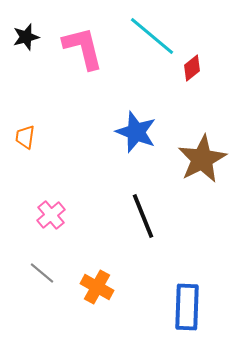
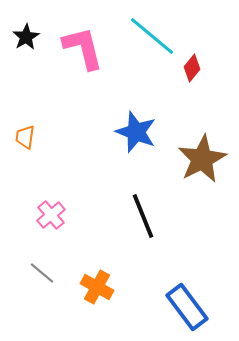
black star: rotated 16 degrees counterclockwise
red diamond: rotated 12 degrees counterclockwise
blue rectangle: rotated 39 degrees counterclockwise
